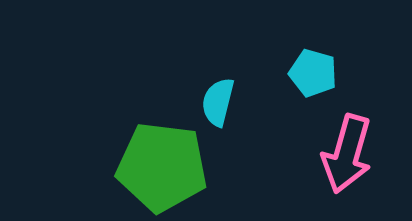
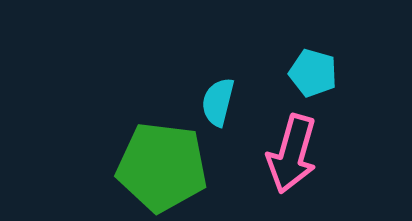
pink arrow: moved 55 px left
